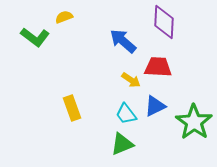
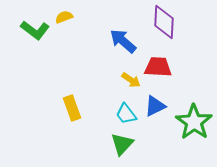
green L-shape: moved 7 px up
green triangle: rotated 25 degrees counterclockwise
